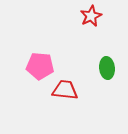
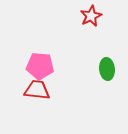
green ellipse: moved 1 px down
red trapezoid: moved 28 px left
